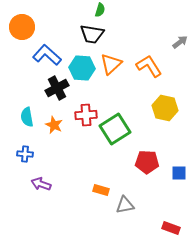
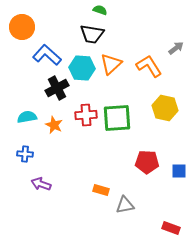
green semicircle: rotated 88 degrees counterclockwise
gray arrow: moved 4 px left, 6 px down
cyan semicircle: rotated 90 degrees clockwise
green square: moved 2 px right, 11 px up; rotated 28 degrees clockwise
blue square: moved 2 px up
